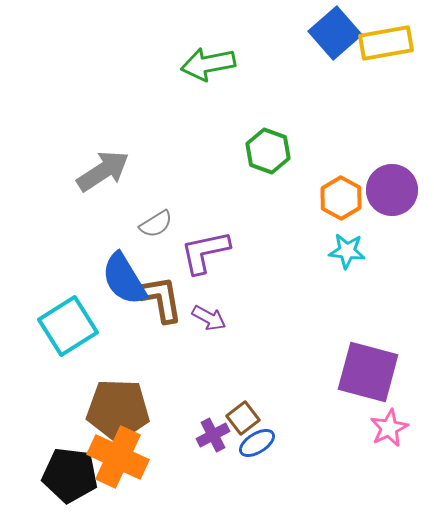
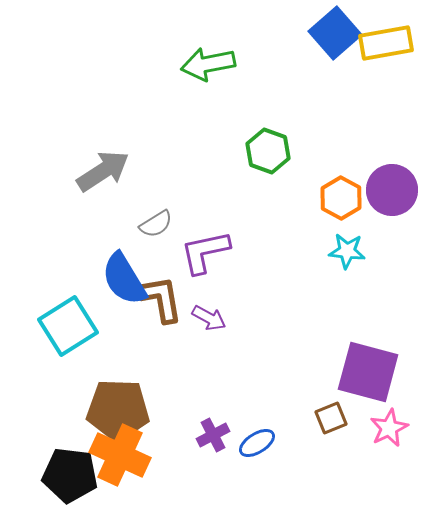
brown square: moved 88 px right; rotated 16 degrees clockwise
orange cross: moved 2 px right, 2 px up
